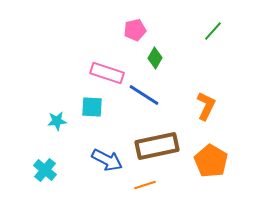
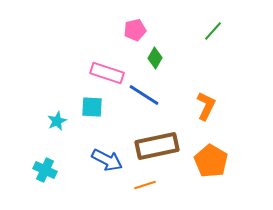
cyan star: rotated 18 degrees counterclockwise
cyan cross: rotated 15 degrees counterclockwise
